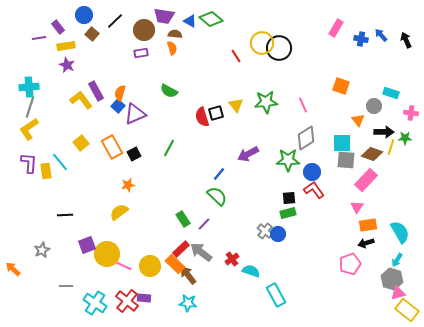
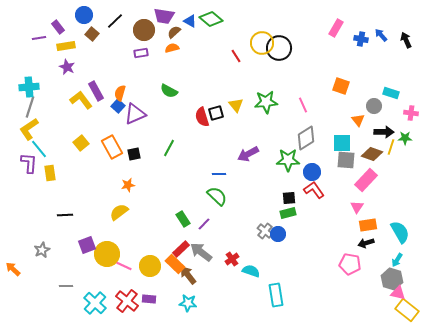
brown semicircle at (175, 34): moved 1 px left, 2 px up; rotated 48 degrees counterclockwise
orange semicircle at (172, 48): rotated 88 degrees counterclockwise
purple star at (67, 65): moved 2 px down
black square at (134, 154): rotated 16 degrees clockwise
cyan line at (60, 162): moved 21 px left, 13 px up
yellow rectangle at (46, 171): moved 4 px right, 2 px down
blue line at (219, 174): rotated 48 degrees clockwise
pink pentagon at (350, 264): rotated 30 degrees clockwise
pink triangle at (398, 293): rotated 28 degrees clockwise
cyan rectangle at (276, 295): rotated 20 degrees clockwise
purple rectangle at (144, 298): moved 5 px right, 1 px down
cyan cross at (95, 303): rotated 10 degrees clockwise
